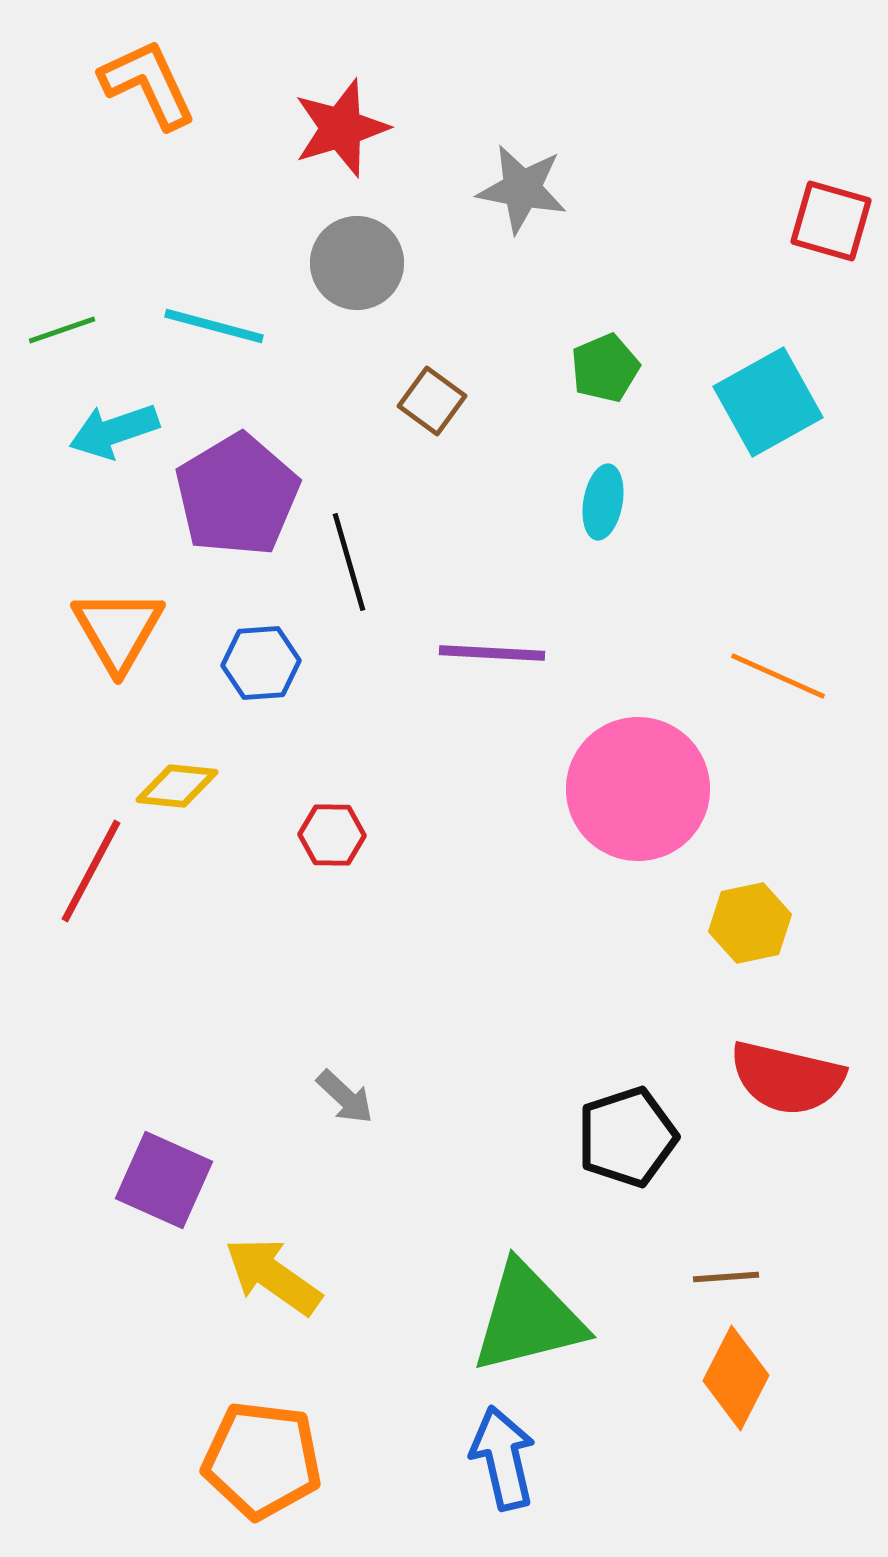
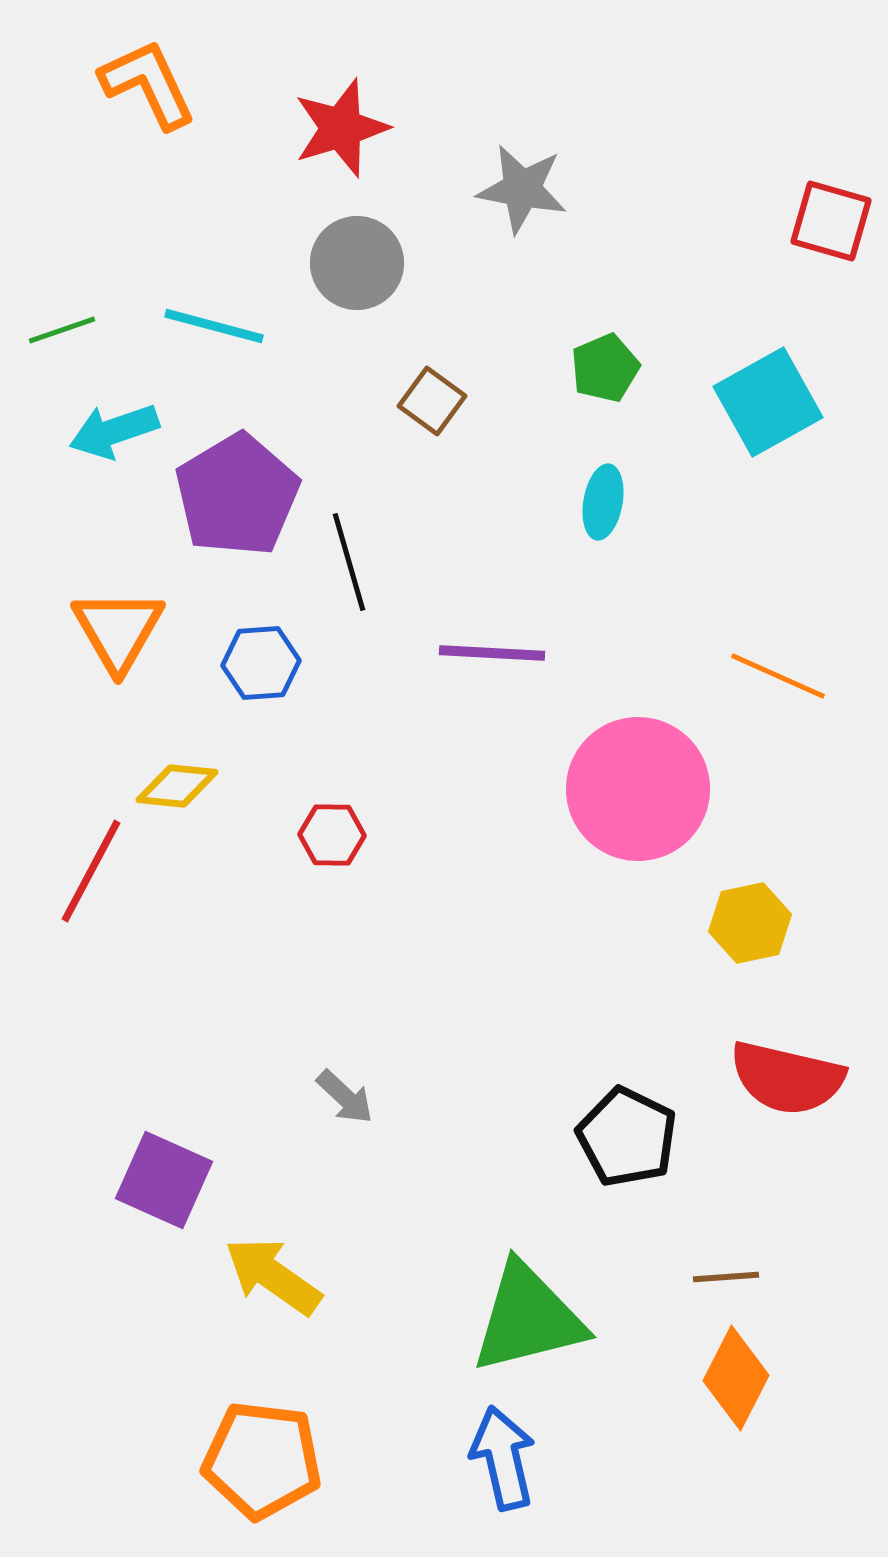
black pentagon: rotated 28 degrees counterclockwise
